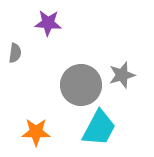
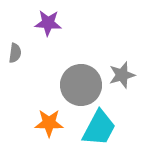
orange star: moved 13 px right, 9 px up
